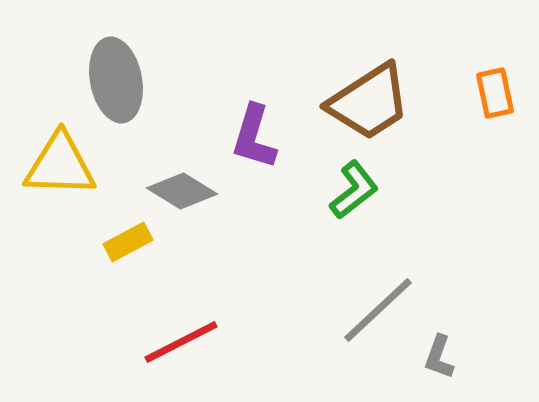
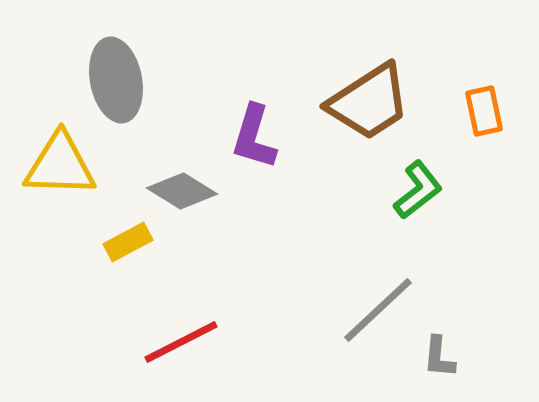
orange rectangle: moved 11 px left, 18 px down
green L-shape: moved 64 px right
gray L-shape: rotated 15 degrees counterclockwise
